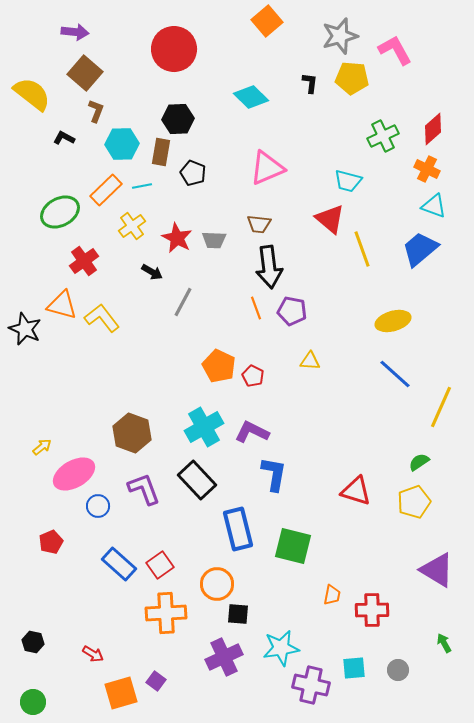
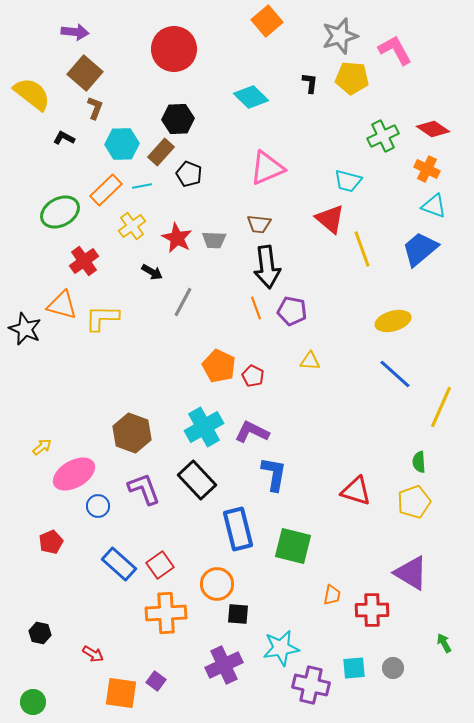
brown L-shape at (96, 111): moved 1 px left, 3 px up
red diamond at (433, 129): rotated 76 degrees clockwise
brown rectangle at (161, 152): rotated 32 degrees clockwise
black pentagon at (193, 173): moved 4 px left, 1 px down
black arrow at (269, 267): moved 2 px left
yellow L-shape at (102, 318): rotated 51 degrees counterclockwise
green semicircle at (419, 462): rotated 60 degrees counterclockwise
purple triangle at (437, 570): moved 26 px left, 3 px down
black hexagon at (33, 642): moved 7 px right, 9 px up
purple cross at (224, 657): moved 8 px down
gray circle at (398, 670): moved 5 px left, 2 px up
orange square at (121, 693): rotated 24 degrees clockwise
